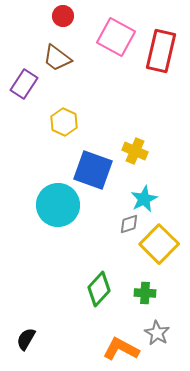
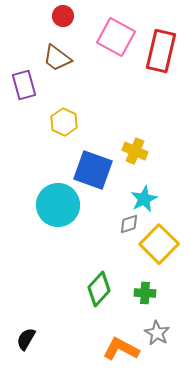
purple rectangle: moved 1 px down; rotated 48 degrees counterclockwise
